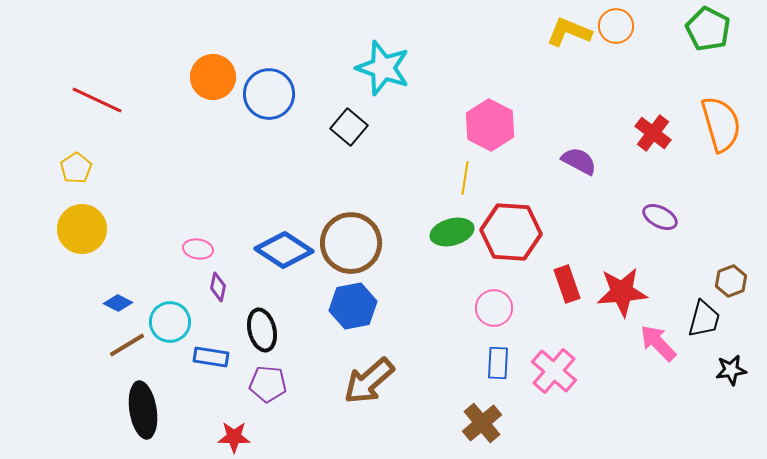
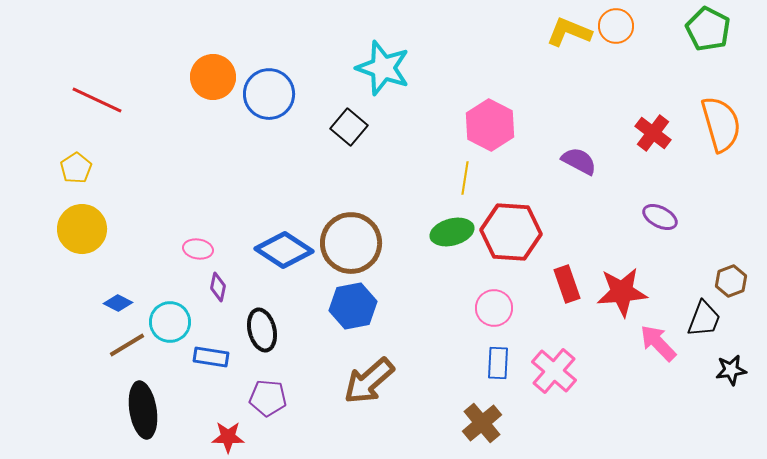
black trapezoid at (704, 319): rotated 6 degrees clockwise
purple pentagon at (268, 384): moved 14 px down
red star at (234, 437): moved 6 px left
